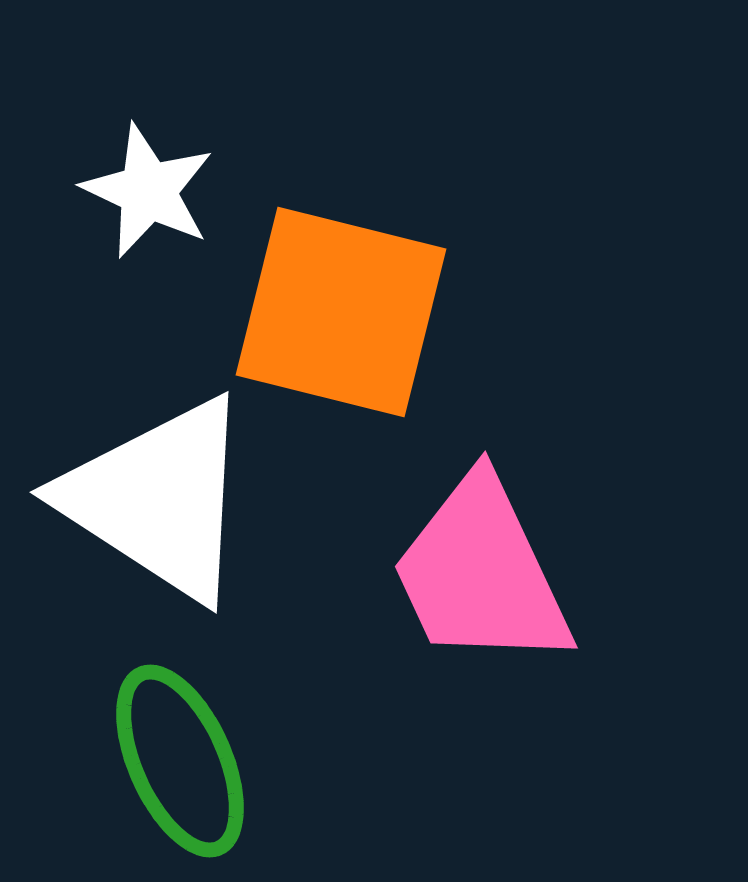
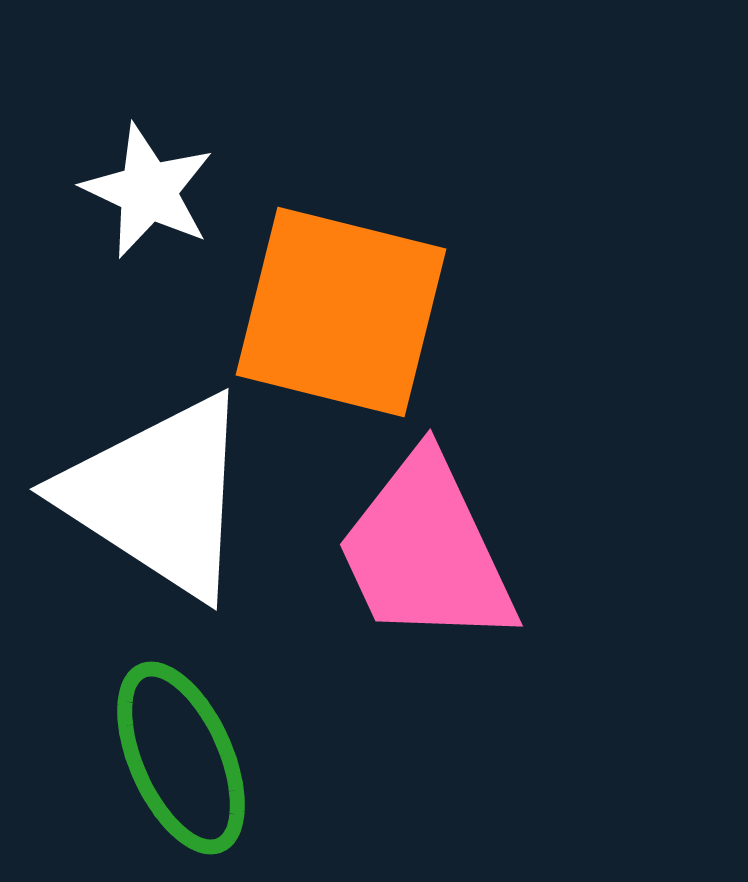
white triangle: moved 3 px up
pink trapezoid: moved 55 px left, 22 px up
green ellipse: moved 1 px right, 3 px up
